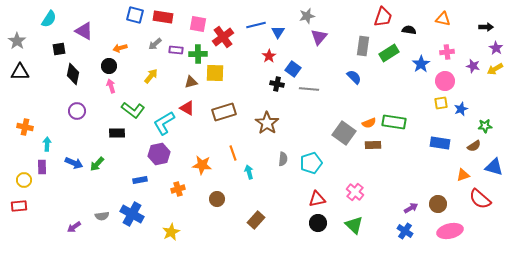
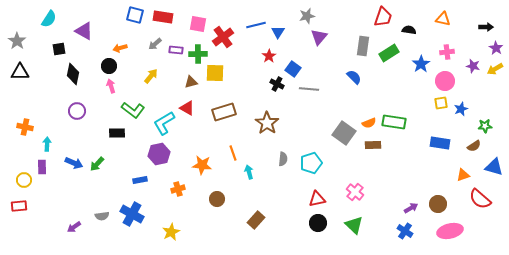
black cross at (277, 84): rotated 16 degrees clockwise
